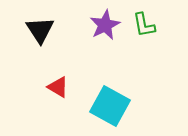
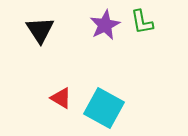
green L-shape: moved 2 px left, 3 px up
red triangle: moved 3 px right, 11 px down
cyan square: moved 6 px left, 2 px down
